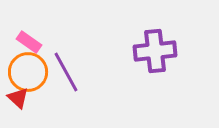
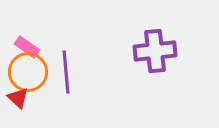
pink rectangle: moved 2 px left, 5 px down
purple line: rotated 24 degrees clockwise
